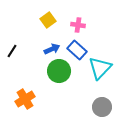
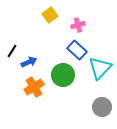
yellow square: moved 2 px right, 5 px up
pink cross: rotated 24 degrees counterclockwise
blue arrow: moved 23 px left, 13 px down
green circle: moved 4 px right, 4 px down
orange cross: moved 9 px right, 12 px up
